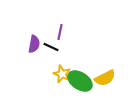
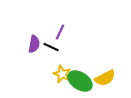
purple line: rotated 14 degrees clockwise
